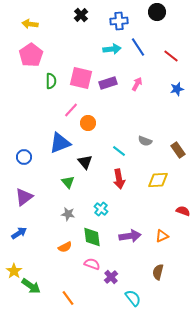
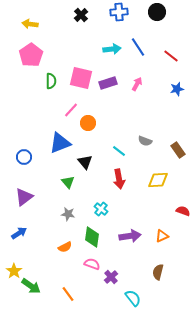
blue cross: moved 9 px up
green diamond: rotated 15 degrees clockwise
orange line: moved 4 px up
